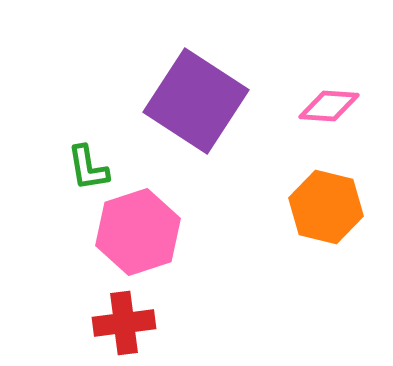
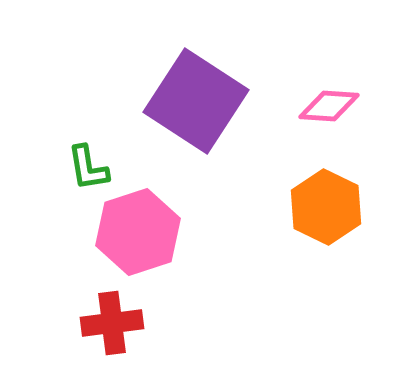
orange hexagon: rotated 12 degrees clockwise
red cross: moved 12 px left
